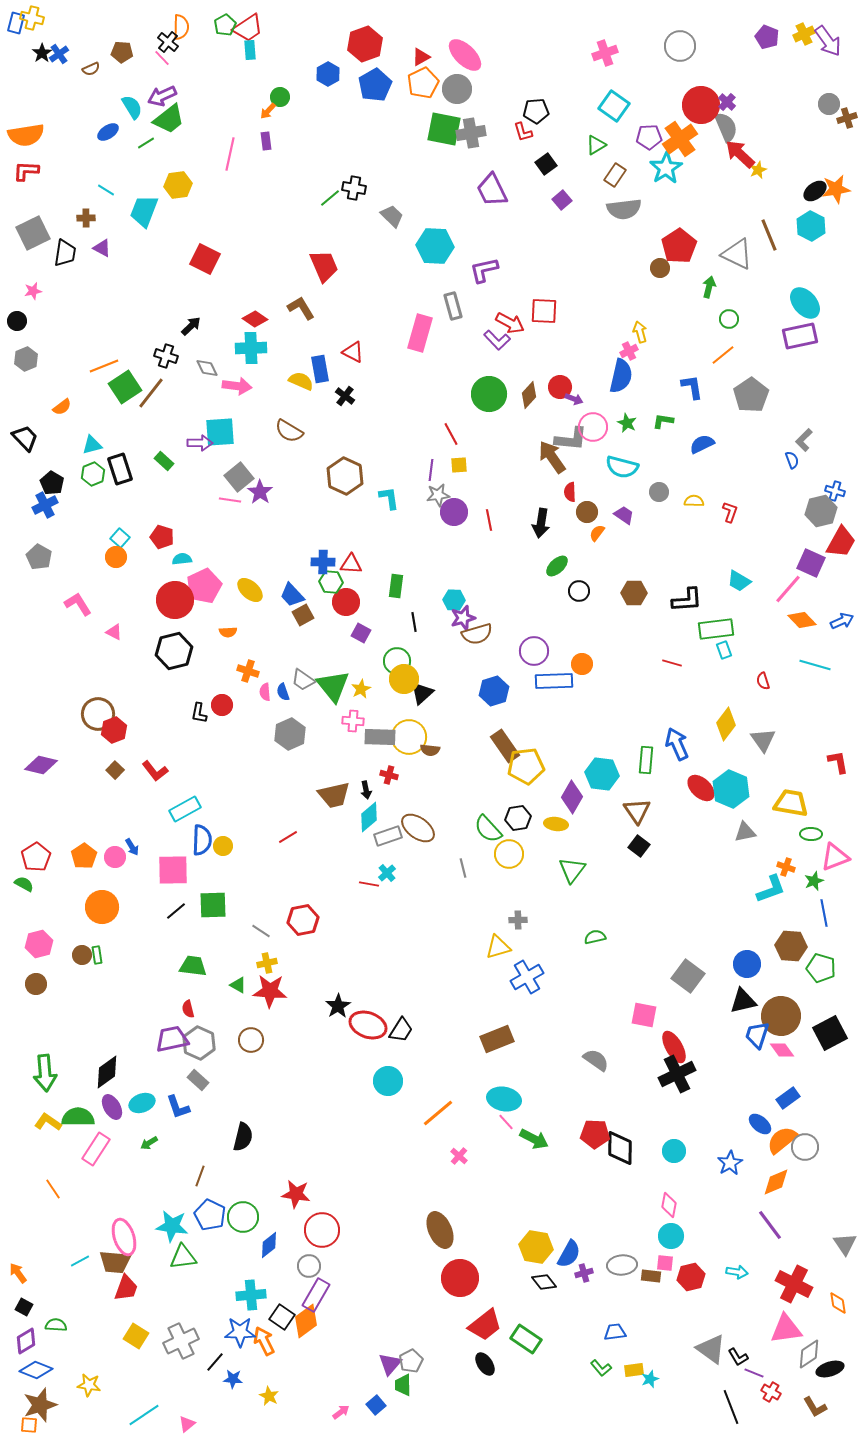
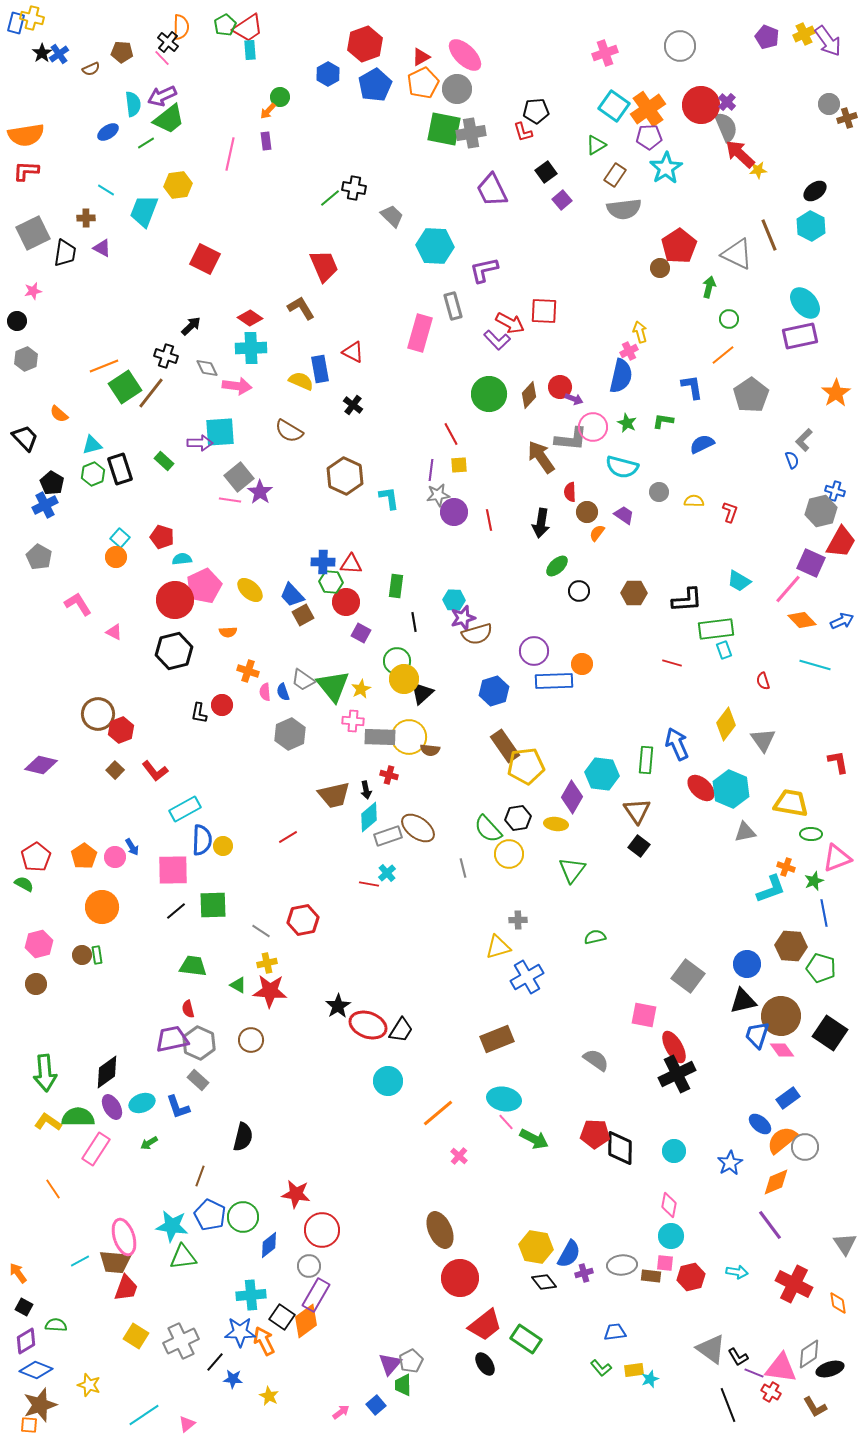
cyan semicircle at (132, 107): moved 1 px right, 3 px up; rotated 25 degrees clockwise
orange cross at (680, 139): moved 32 px left, 30 px up
black square at (546, 164): moved 8 px down
yellow star at (758, 170): rotated 18 degrees clockwise
orange star at (836, 189): moved 204 px down; rotated 24 degrees counterclockwise
red diamond at (255, 319): moved 5 px left, 1 px up
black cross at (345, 396): moved 8 px right, 9 px down
orange semicircle at (62, 407): moved 3 px left, 7 px down; rotated 78 degrees clockwise
brown arrow at (552, 457): moved 11 px left
red hexagon at (114, 730): moved 7 px right
pink triangle at (835, 857): moved 2 px right, 1 px down
black square at (830, 1033): rotated 28 degrees counterclockwise
pink triangle at (786, 1329): moved 5 px left, 39 px down; rotated 16 degrees clockwise
yellow star at (89, 1385): rotated 10 degrees clockwise
black line at (731, 1407): moved 3 px left, 2 px up
